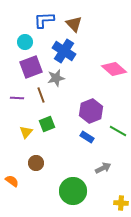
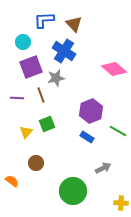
cyan circle: moved 2 px left
